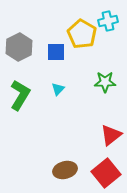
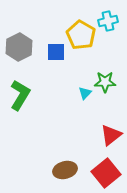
yellow pentagon: moved 1 px left, 1 px down
cyan triangle: moved 27 px right, 4 px down
